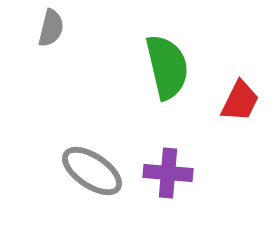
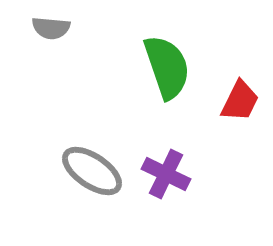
gray semicircle: rotated 81 degrees clockwise
green semicircle: rotated 6 degrees counterclockwise
purple cross: moved 2 px left, 1 px down; rotated 21 degrees clockwise
